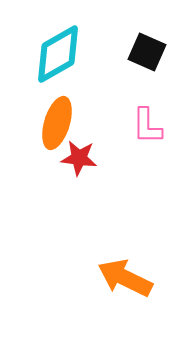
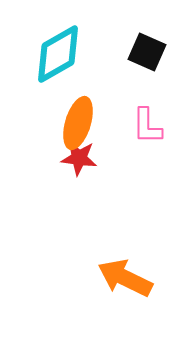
orange ellipse: moved 21 px right
